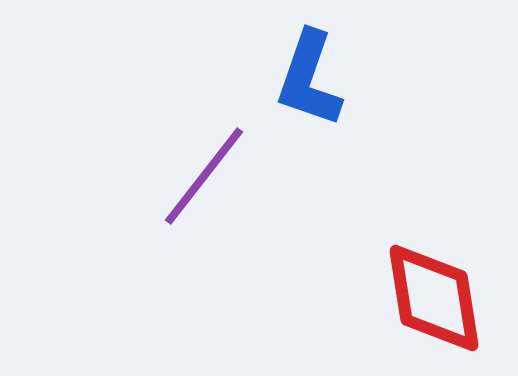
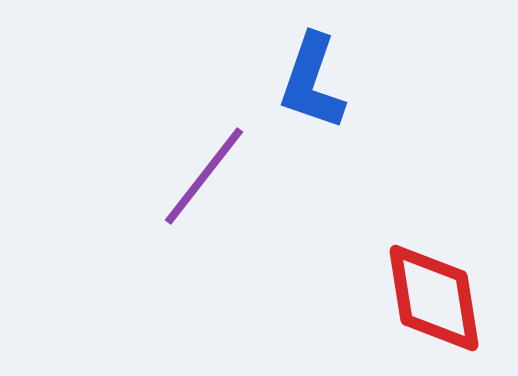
blue L-shape: moved 3 px right, 3 px down
